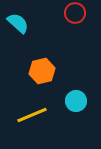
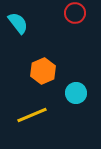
cyan semicircle: rotated 10 degrees clockwise
orange hexagon: moved 1 px right; rotated 10 degrees counterclockwise
cyan circle: moved 8 px up
